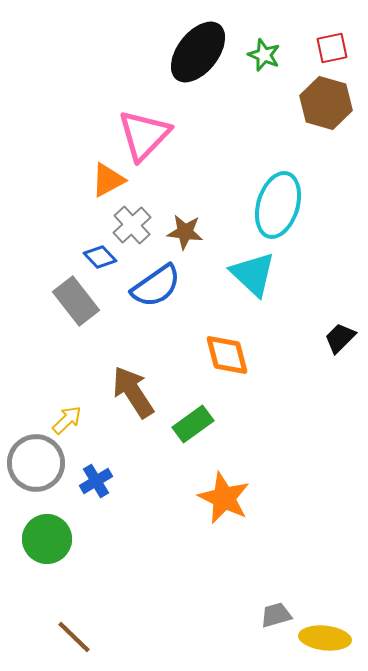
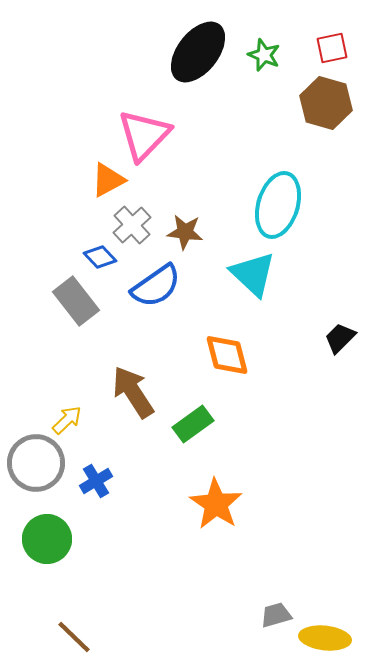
orange star: moved 8 px left, 6 px down; rotated 8 degrees clockwise
